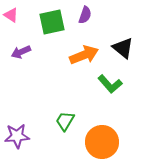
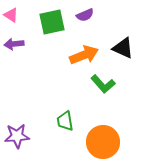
purple semicircle: rotated 48 degrees clockwise
black triangle: rotated 15 degrees counterclockwise
purple arrow: moved 7 px left, 8 px up; rotated 18 degrees clockwise
green L-shape: moved 7 px left
green trapezoid: rotated 40 degrees counterclockwise
orange circle: moved 1 px right
